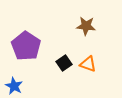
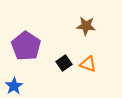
blue star: rotated 12 degrees clockwise
